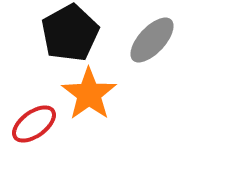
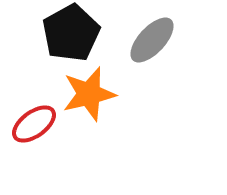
black pentagon: moved 1 px right
orange star: rotated 22 degrees clockwise
